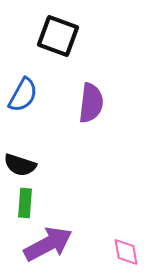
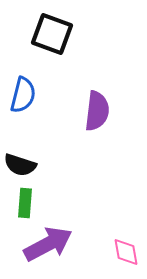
black square: moved 6 px left, 2 px up
blue semicircle: rotated 15 degrees counterclockwise
purple semicircle: moved 6 px right, 8 px down
